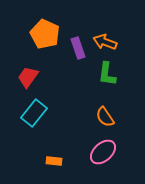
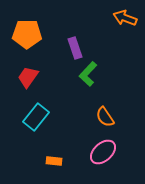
orange pentagon: moved 18 px left; rotated 24 degrees counterclockwise
orange arrow: moved 20 px right, 24 px up
purple rectangle: moved 3 px left
green L-shape: moved 19 px left; rotated 35 degrees clockwise
cyan rectangle: moved 2 px right, 4 px down
